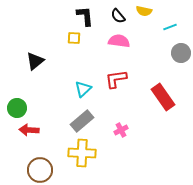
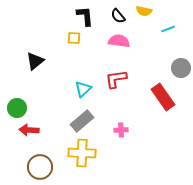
cyan line: moved 2 px left, 2 px down
gray circle: moved 15 px down
pink cross: rotated 24 degrees clockwise
brown circle: moved 3 px up
